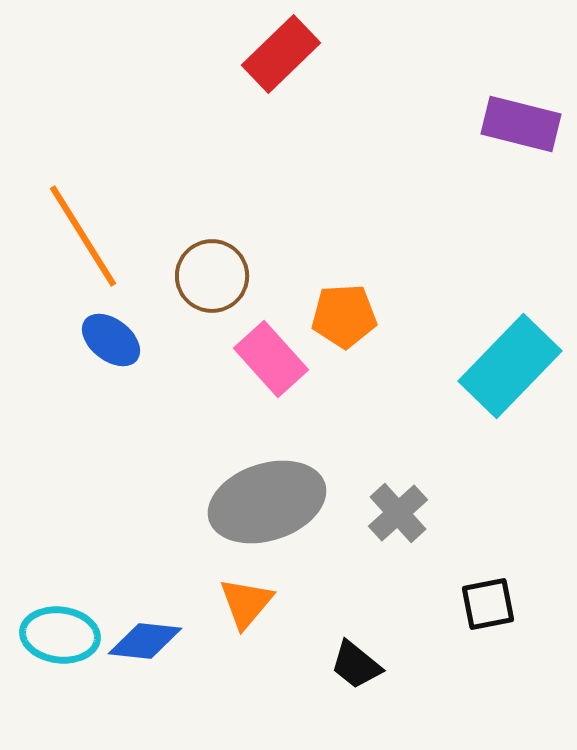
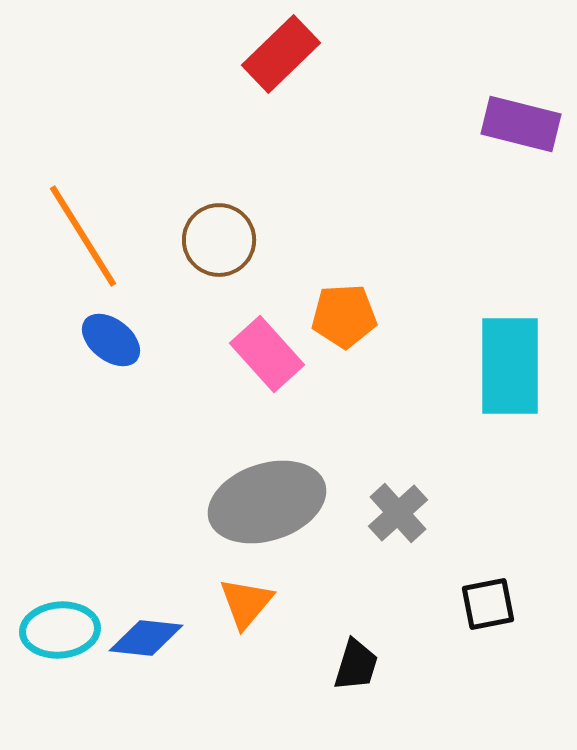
brown circle: moved 7 px right, 36 px up
pink rectangle: moved 4 px left, 5 px up
cyan rectangle: rotated 44 degrees counterclockwise
cyan ellipse: moved 5 px up; rotated 12 degrees counterclockwise
blue diamond: moved 1 px right, 3 px up
black trapezoid: rotated 112 degrees counterclockwise
